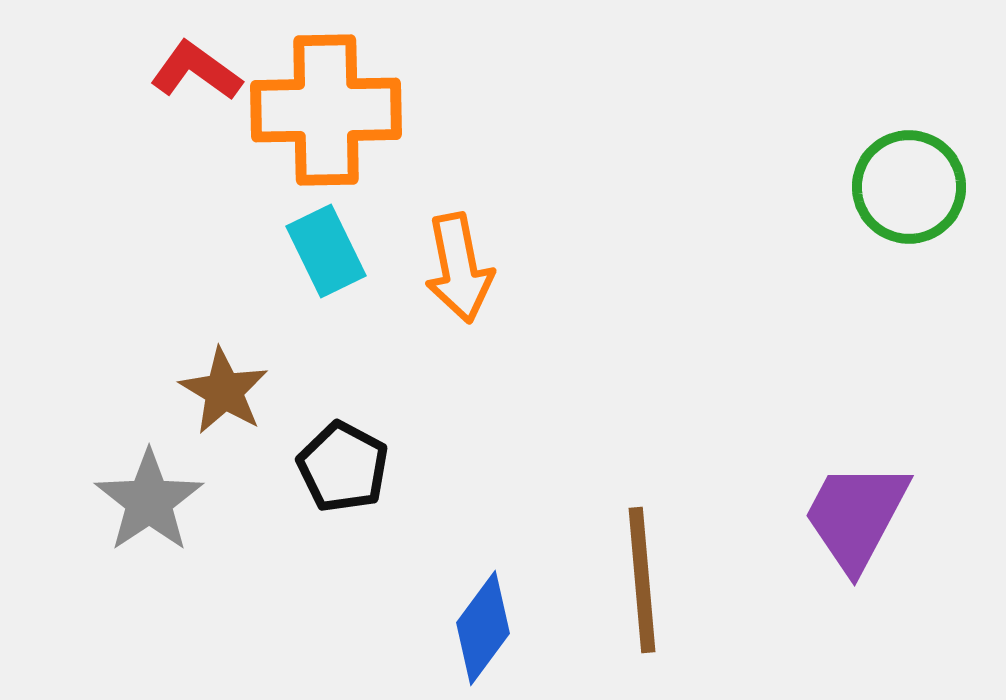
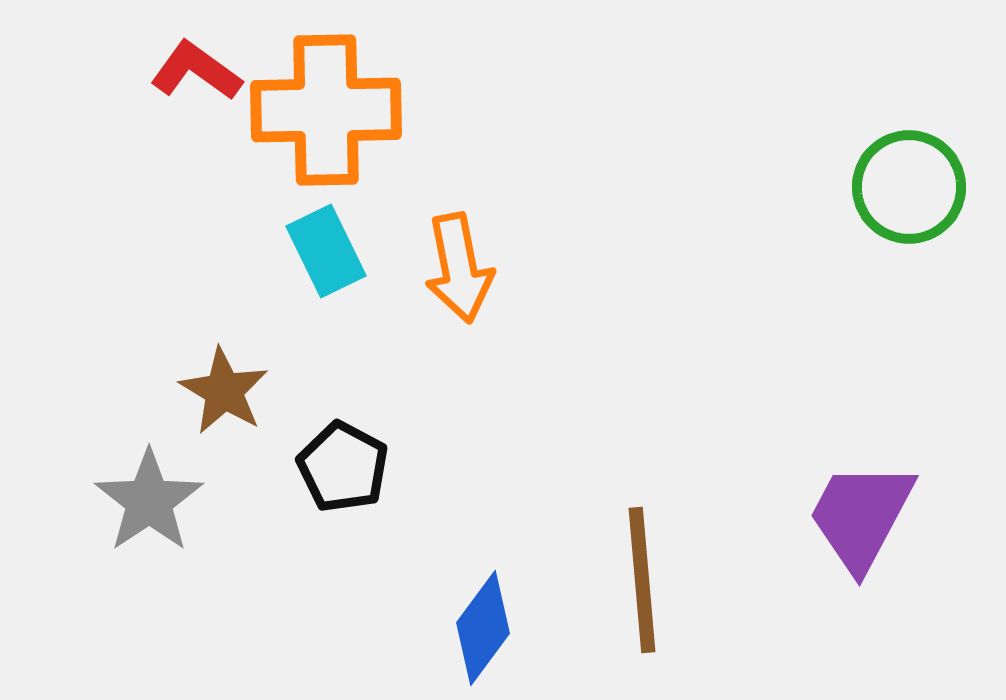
purple trapezoid: moved 5 px right
